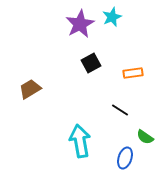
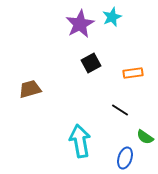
brown trapezoid: rotated 15 degrees clockwise
